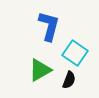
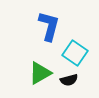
green triangle: moved 3 px down
black semicircle: rotated 54 degrees clockwise
